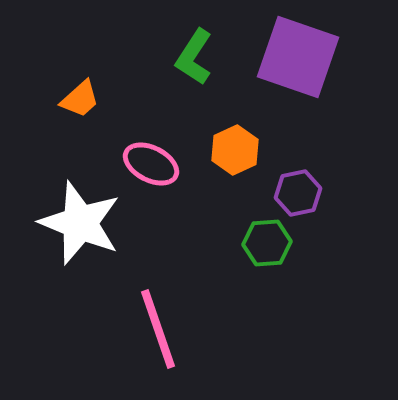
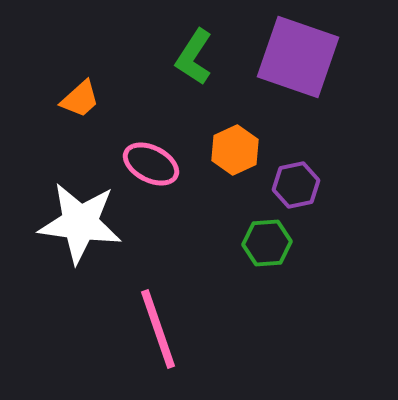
purple hexagon: moved 2 px left, 8 px up
white star: rotated 14 degrees counterclockwise
